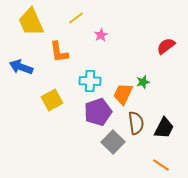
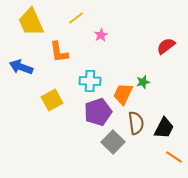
orange line: moved 13 px right, 8 px up
